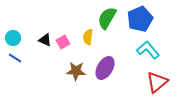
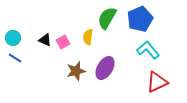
brown star: rotated 18 degrees counterclockwise
red triangle: rotated 15 degrees clockwise
